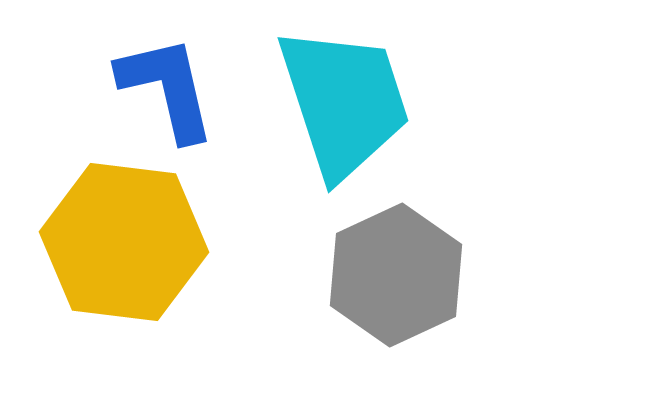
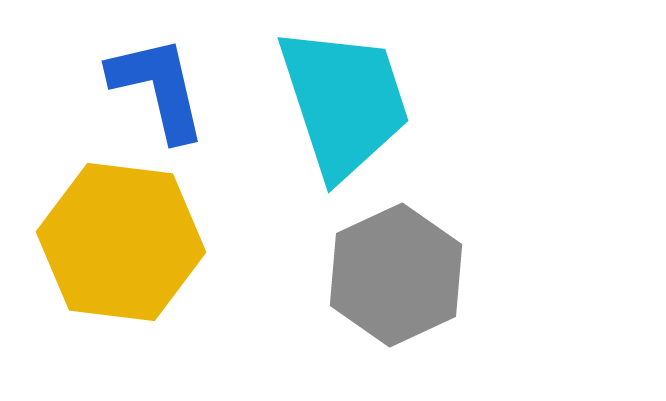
blue L-shape: moved 9 px left
yellow hexagon: moved 3 px left
